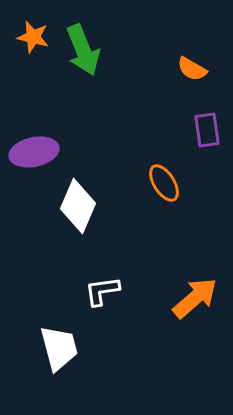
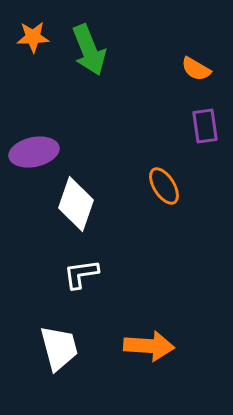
orange star: rotated 16 degrees counterclockwise
green arrow: moved 6 px right
orange semicircle: moved 4 px right
purple rectangle: moved 2 px left, 4 px up
orange ellipse: moved 3 px down
white diamond: moved 2 px left, 2 px up; rotated 4 degrees counterclockwise
white L-shape: moved 21 px left, 17 px up
orange arrow: moved 46 px left, 48 px down; rotated 45 degrees clockwise
